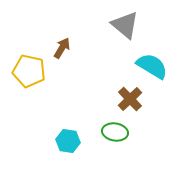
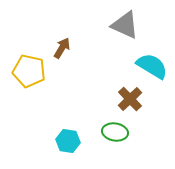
gray triangle: rotated 16 degrees counterclockwise
